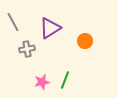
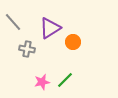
gray line: rotated 12 degrees counterclockwise
orange circle: moved 12 px left, 1 px down
gray cross: rotated 21 degrees clockwise
green line: rotated 24 degrees clockwise
